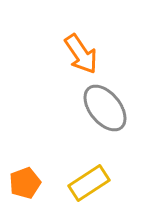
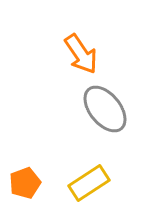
gray ellipse: moved 1 px down
